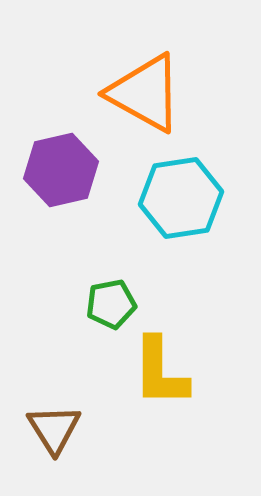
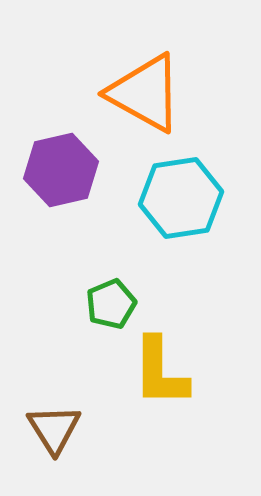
green pentagon: rotated 12 degrees counterclockwise
